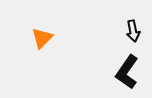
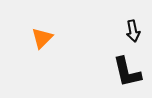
black L-shape: rotated 48 degrees counterclockwise
